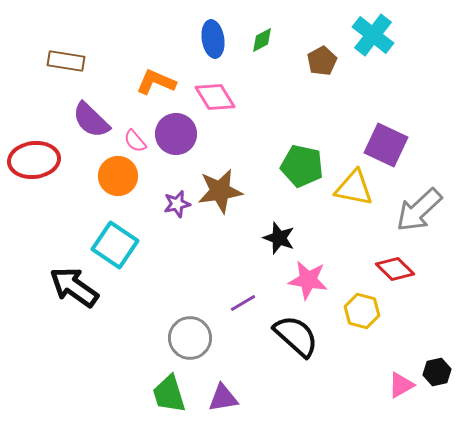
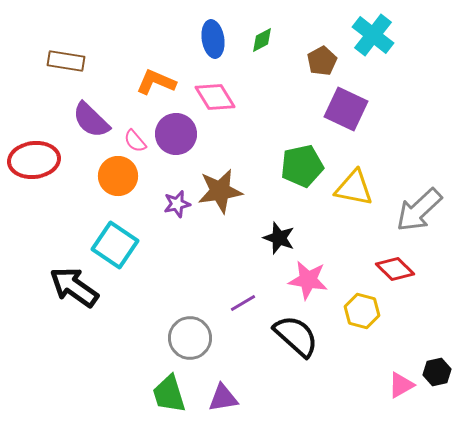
purple square: moved 40 px left, 36 px up
green pentagon: rotated 24 degrees counterclockwise
